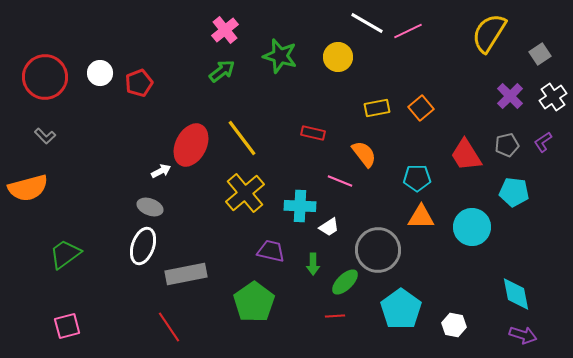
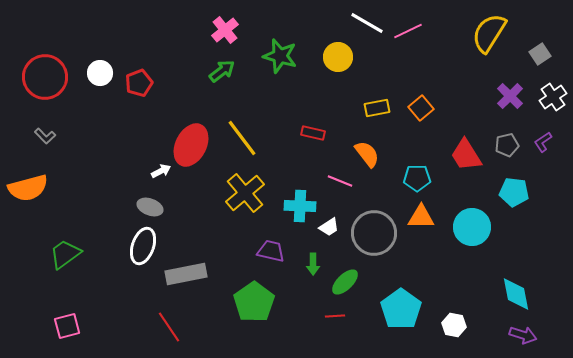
orange semicircle at (364, 154): moved 3 px right
gray circle at (378, 250): moved 4 px left, 17 px up
